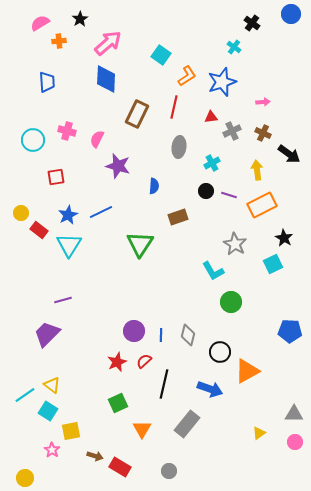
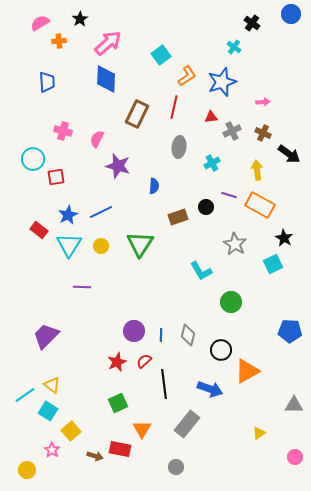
cyan square at (161, 55): rotated 18 degrees clockwise
pink cross at (67, 131): moved 4 px left
cyan circle at (33, 140): moved 19 px down
black circle at (206, 191): moved 16 px down
orange rectangle at (262, 205): moved 2 px left; rotated 56 degrees clockwise
yellow circle at (21, 213): moved 80 px right, 33 px down
cyan L-shape at (213, 271): moved 12 px left
purple line at (63, 300): moved 19 px right, 13 px up; rotated 18 degrees clockwise
purple trapezoid at (47, 334): moved 1 px left, 2 px down
black circle at (220, 352): moved 1 px right, 2 px up
black line at (164, 384): rotated 20 degrees counterclockwise
gray triangle at (294, 414): moved 9 px up
yellow square at (71, 431): rotated 30 degrees counterclockwise
pink circle at (295, 442): moved 15 px down
red rectangle at (120, 467): moved 18 px up; rotated 20 degrees counterclockwise
gray circle at (169, 471): moved 7 px right, 4 px up
yellow circle at (25, 478): moved 2 px right, 8 px up
